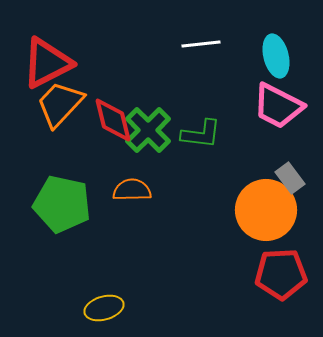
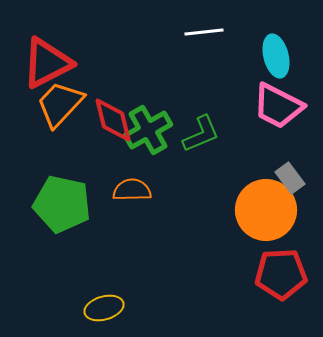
white line: moved 3 px right, 12 px up
green cross: rotated 15 degrees clockwise
green L-shape: rotated 30 degrees counterclockwise
